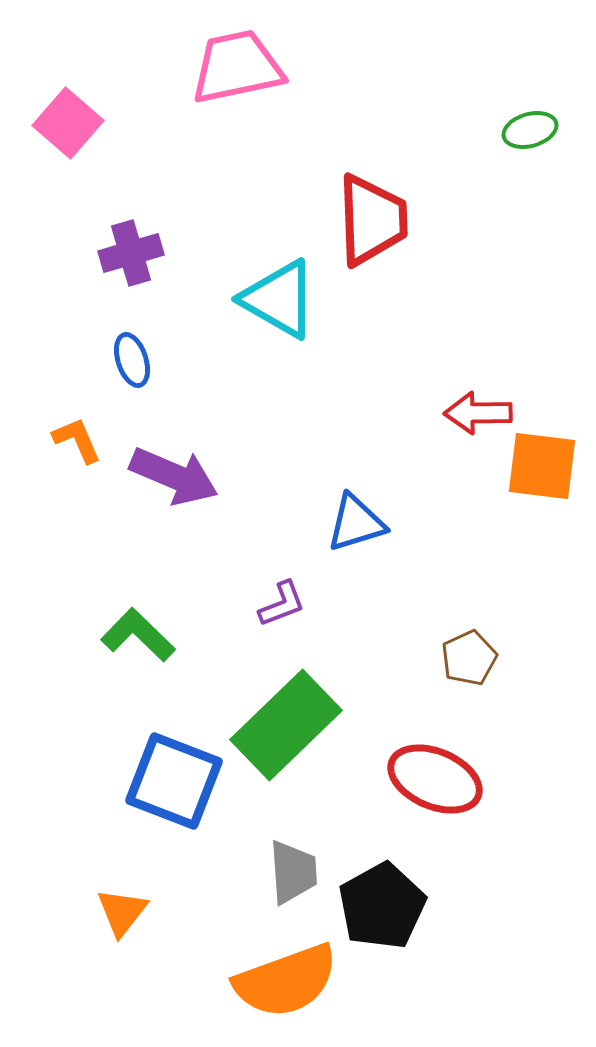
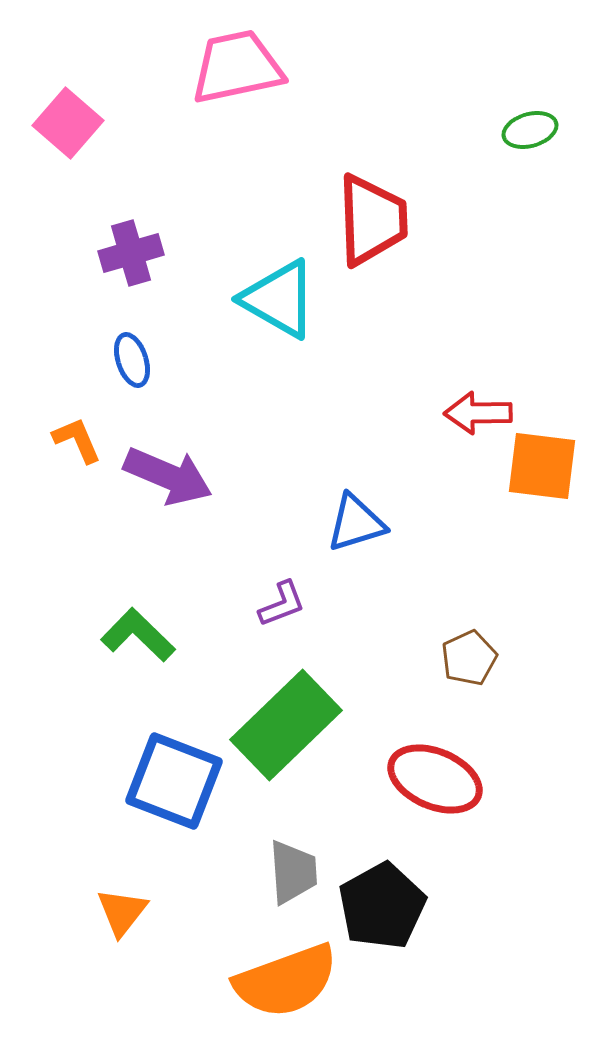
purple arrow: moved 6 px left
